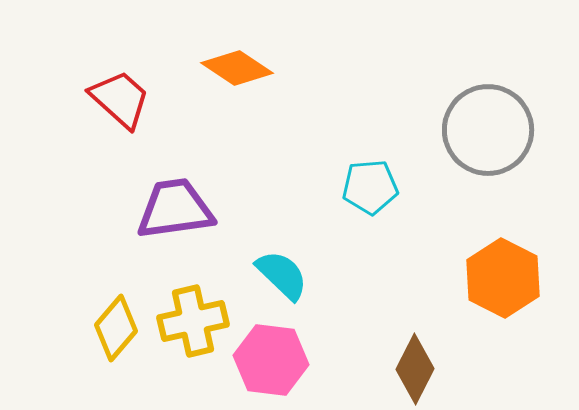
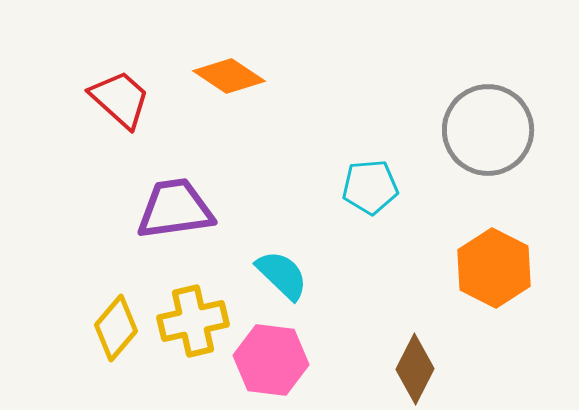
orange diamond: moved 8 px left, 8 px down
orange hexagon: moved 9 px left, 10 px up
